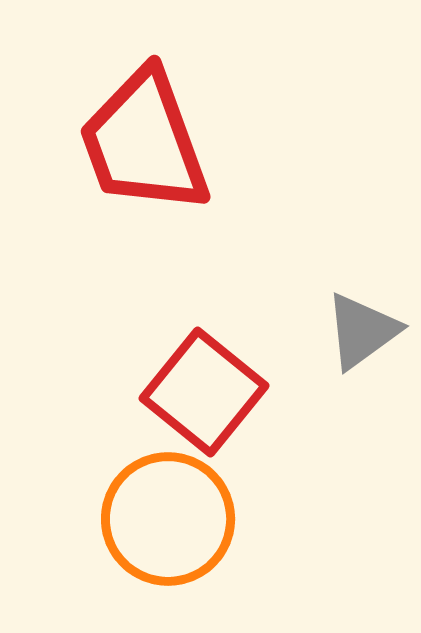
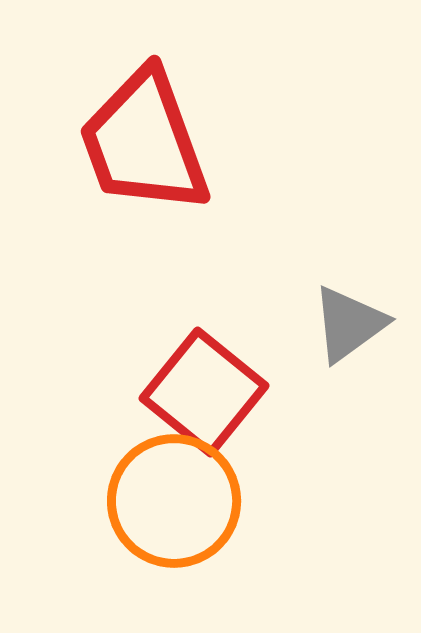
gray triangle: moved 13 px left, 7 px up
orange circle: moved 6 px right, 18 px up
